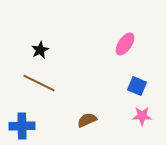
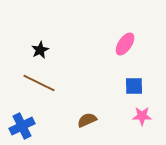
blue square: moved 3 px left; rotated 24 degrees counterclockwise
blue cross: rotated 25 degrees counterclockwise
